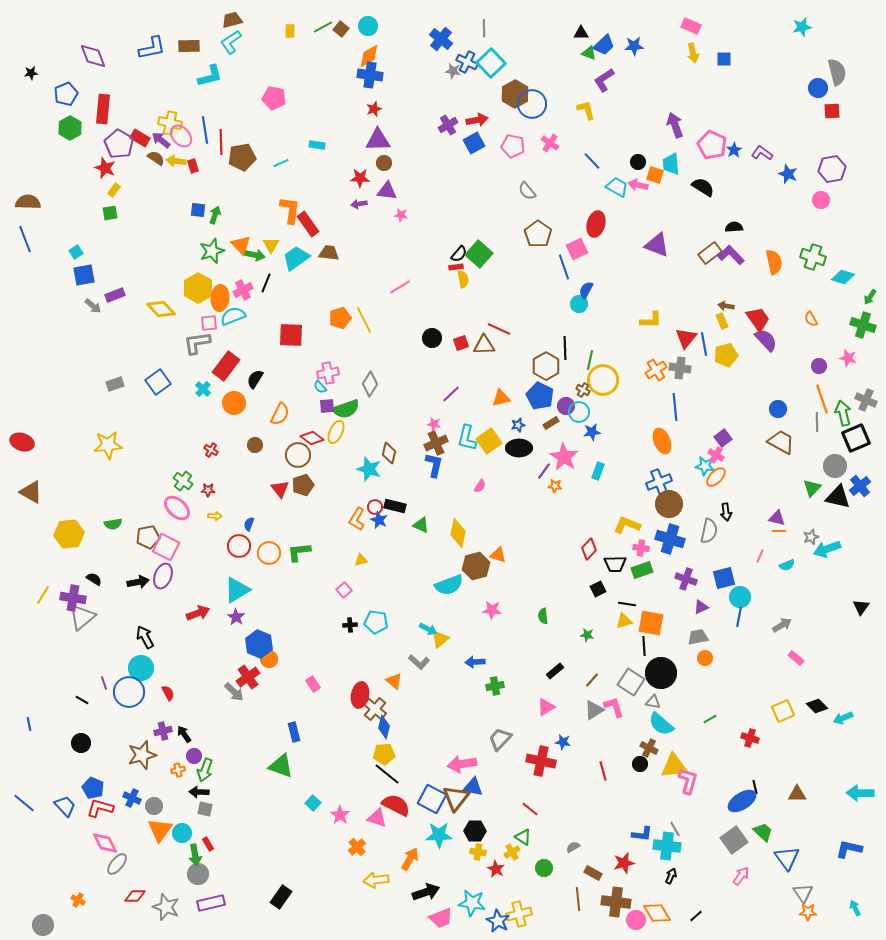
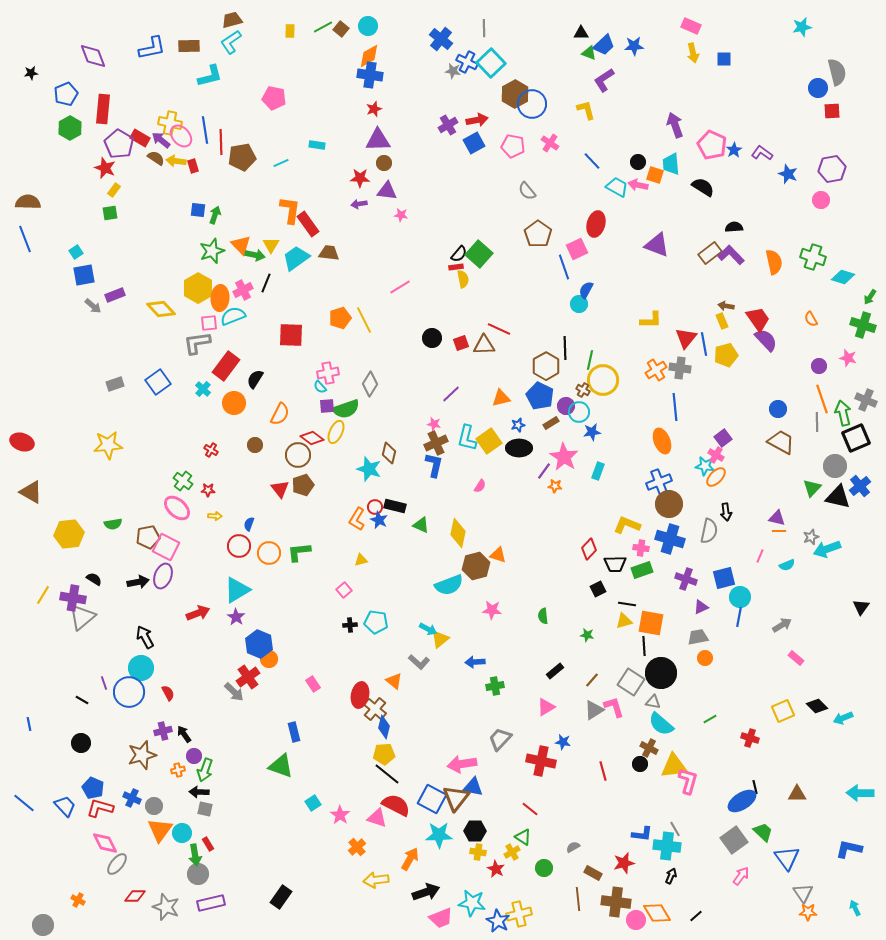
cyan square at (313, 803): rotated 14 degrees clockwise
